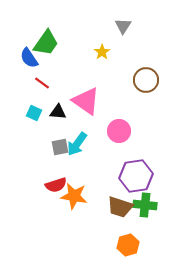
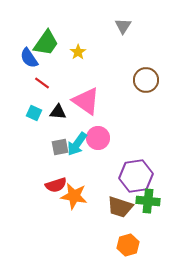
yellow star: moved 24 px left
pink circle: moved 21 px left, 7 px down
green cross: moved 3 px right, 4 px up
